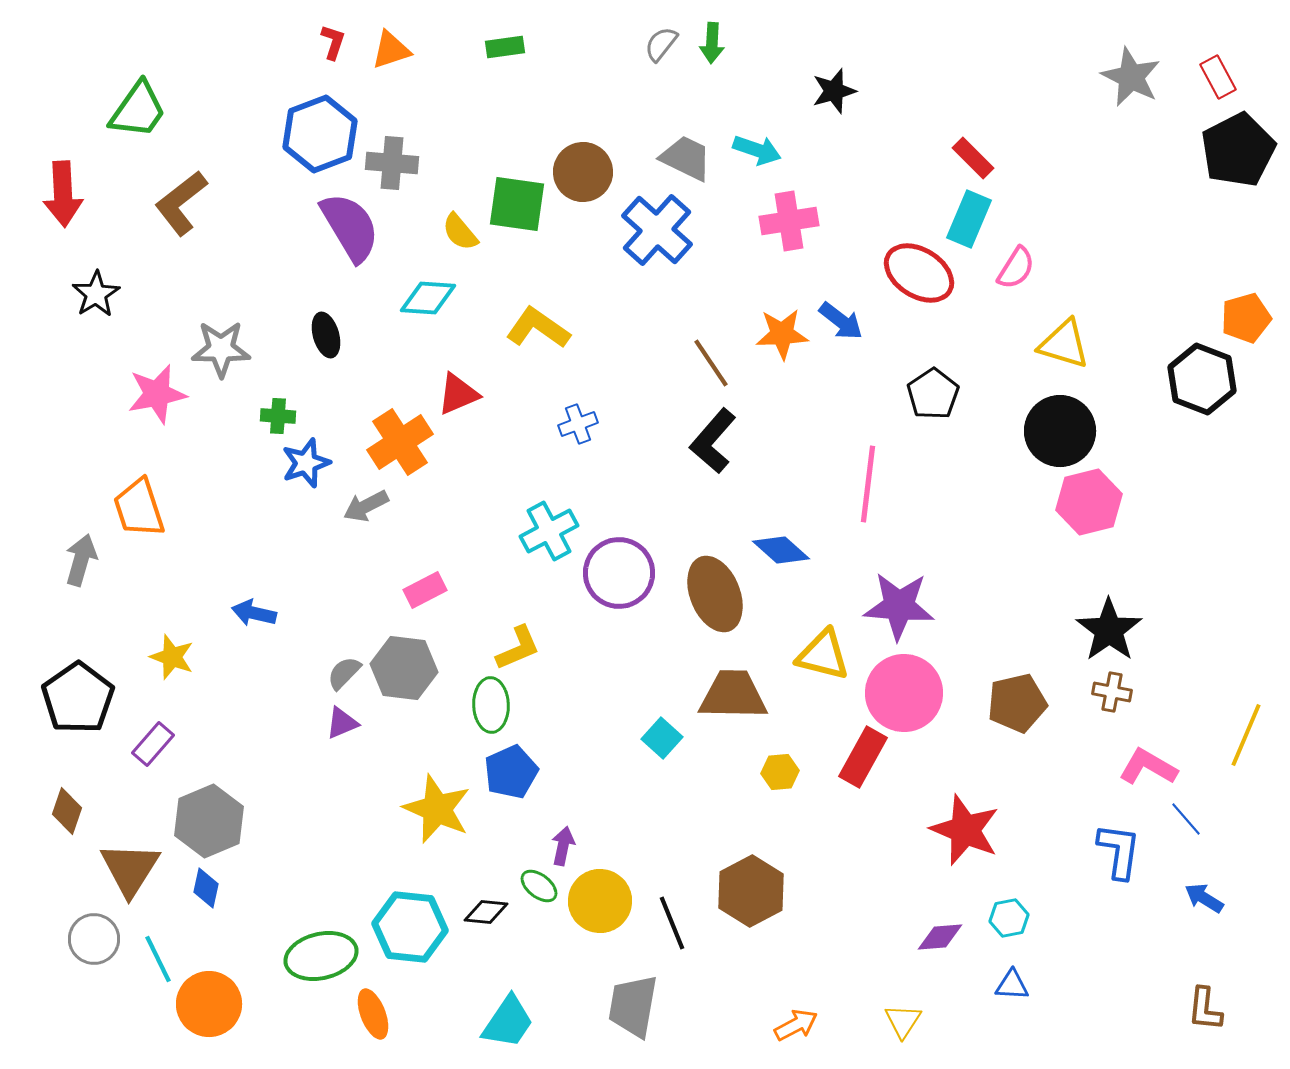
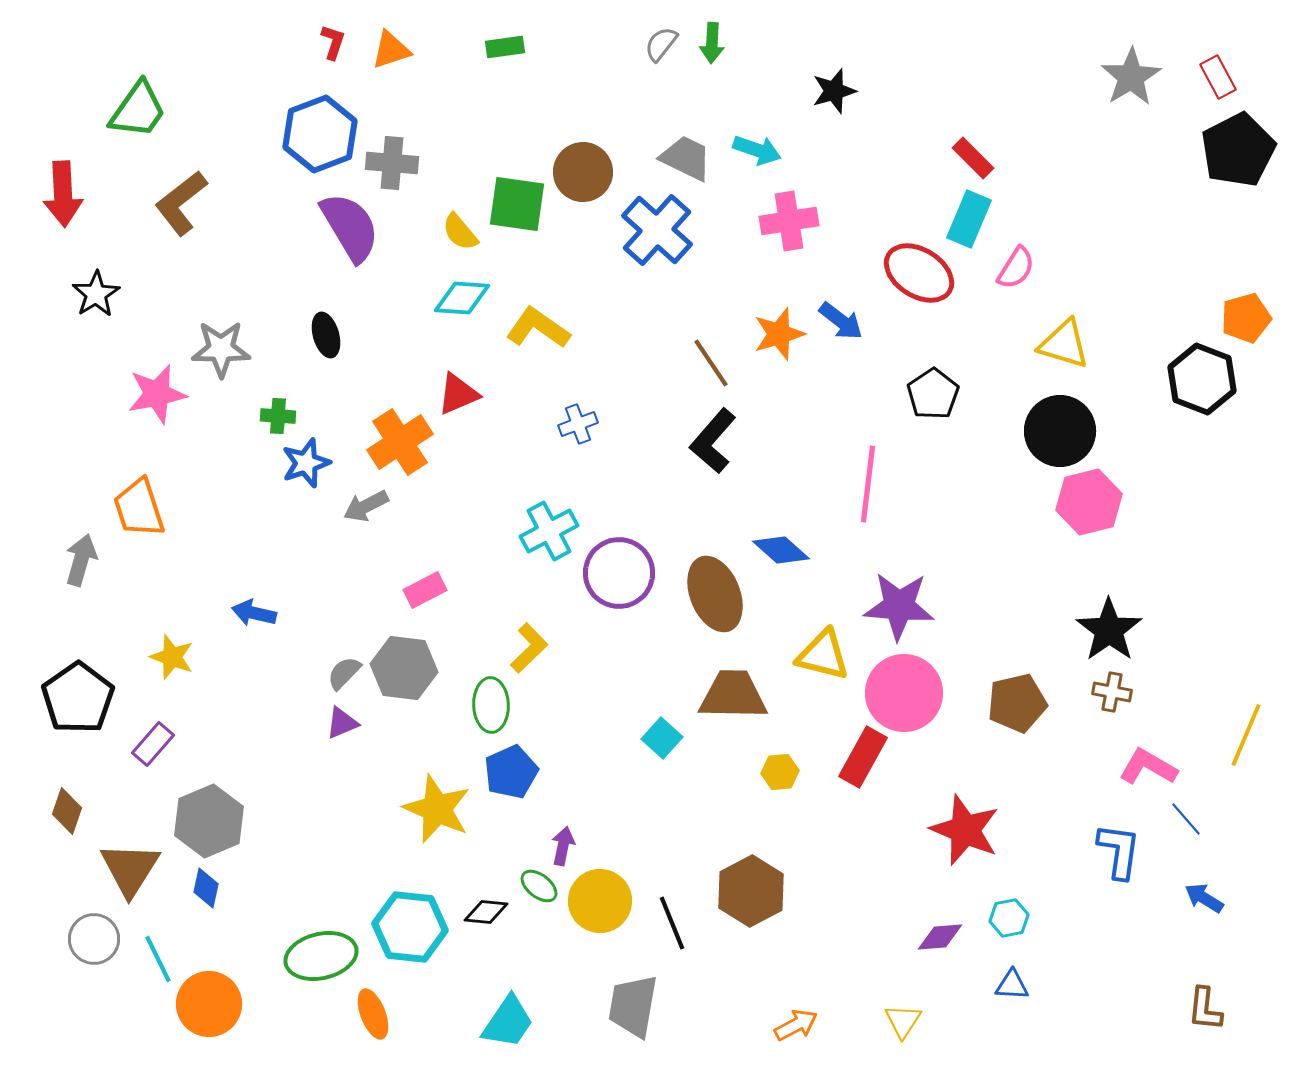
gray star at (1131, 77): rotated 14 degrees clockwise
cyan diamond at (428, 298): moved 34 px right
orange star at (782, 334): moved 3 px left; rotated 14 degrees counterclockwise
yellow L-shape at (518, 648): moved 11 px right; rotated 21 degrees counterclockwise
